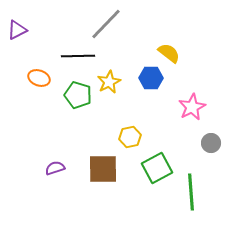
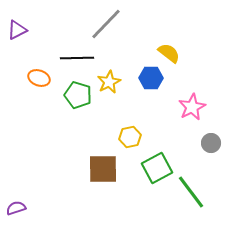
black line: moved 1 px left, 2 px down
purple semicircle: moved 39 px left, 40 px down
green line: rotated 33 degrees counterclockwise
